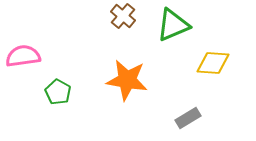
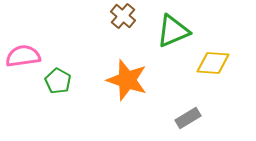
green triangle: moved 6 px down
orange star: rotated 9 degrees clockwise
green pentagon: moved 11 px up
